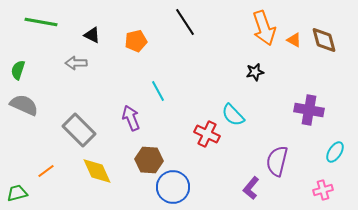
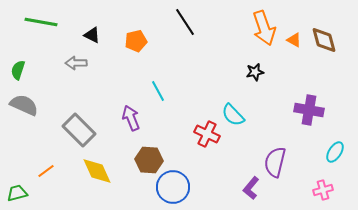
purple semicircle: moved 2 px left, 1 px down
